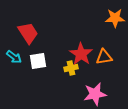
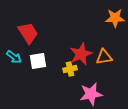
red star: rotated 15 degrees clockwise
yellow cross: moved 1 px left, 1 px down
pink star: moved 4 px left
